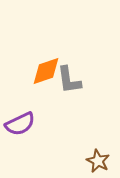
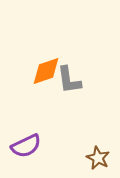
purple semicircle: moved 6 px right, 22 px down
brown star: moved 3 px up
